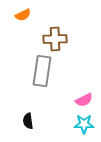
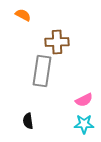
orange semicircle: rotated 126 degrees counterclockwise
brown cross: moved 2 px right, 3 px down
